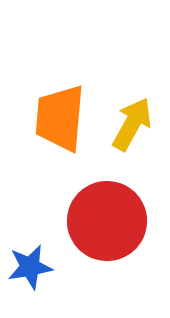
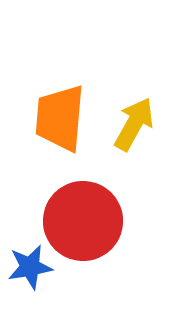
yellow arrow: moved 2 px right
red circle: moved 24 px left
